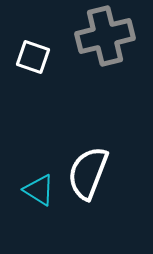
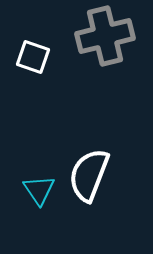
white semicircle: moved 1 px right, 2 px down
cyan triangle: rotated 24 degrees clockwise
